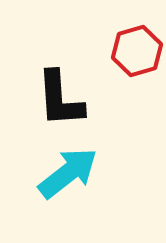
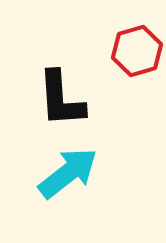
black L-shape: moved 1 px right
